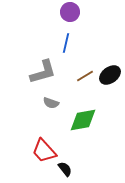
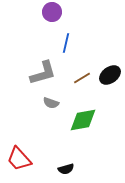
purple circle: moved 18 px left
gray L-shape: moved 1 px down
brown line: moved 3 px left, 2 px down
red trapezoid: moved 25 px left, 8 px down
black semicircle: moved 1 px right; rotated 112 degrees clockwise
